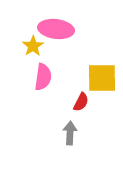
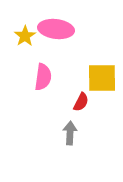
yellow star: moved 8 px left, 10 px up
